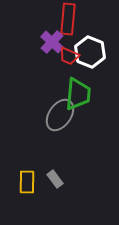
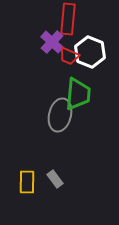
gray ellipse: rotated 20 degrees counterclockwise
